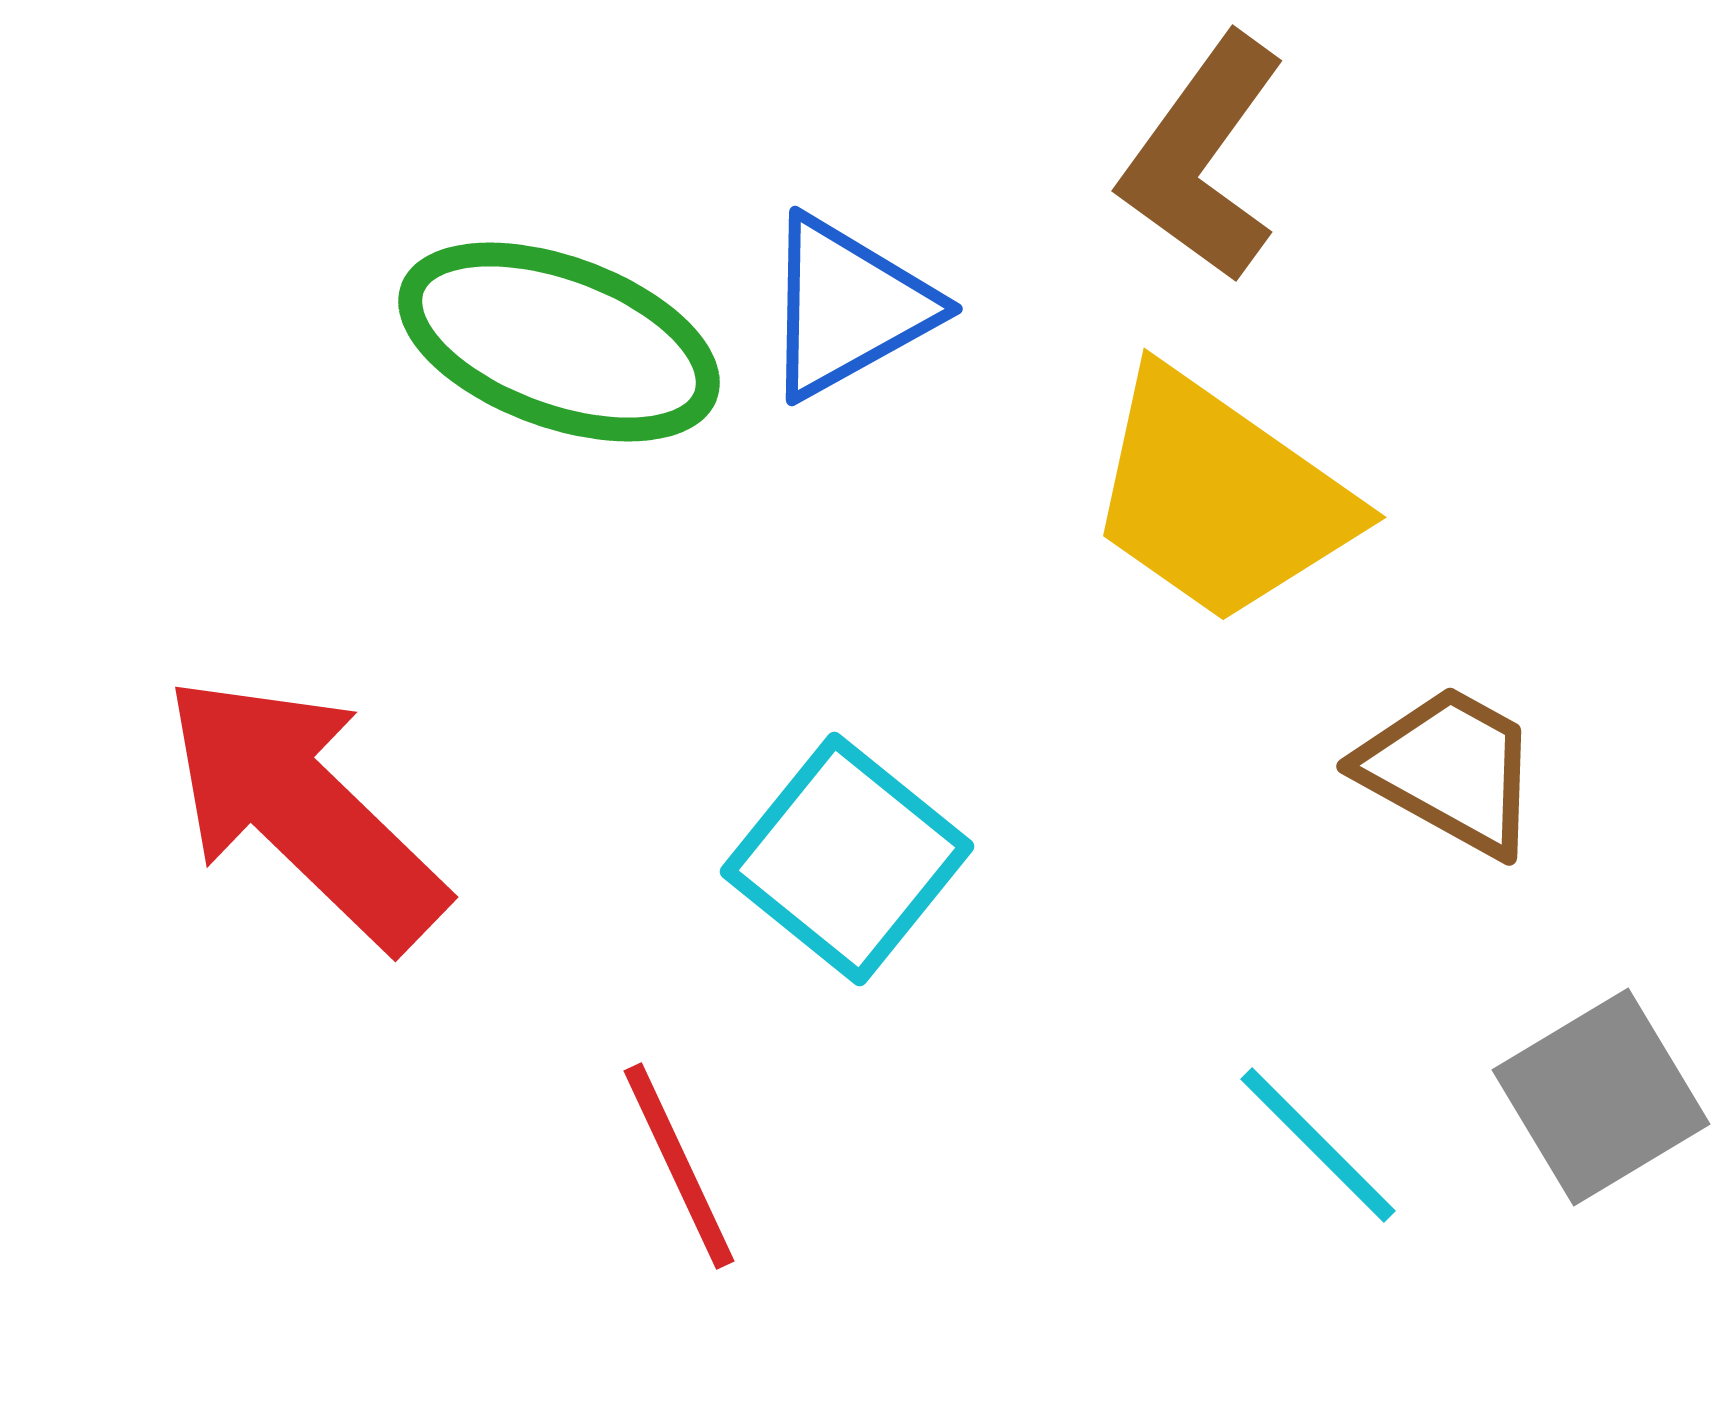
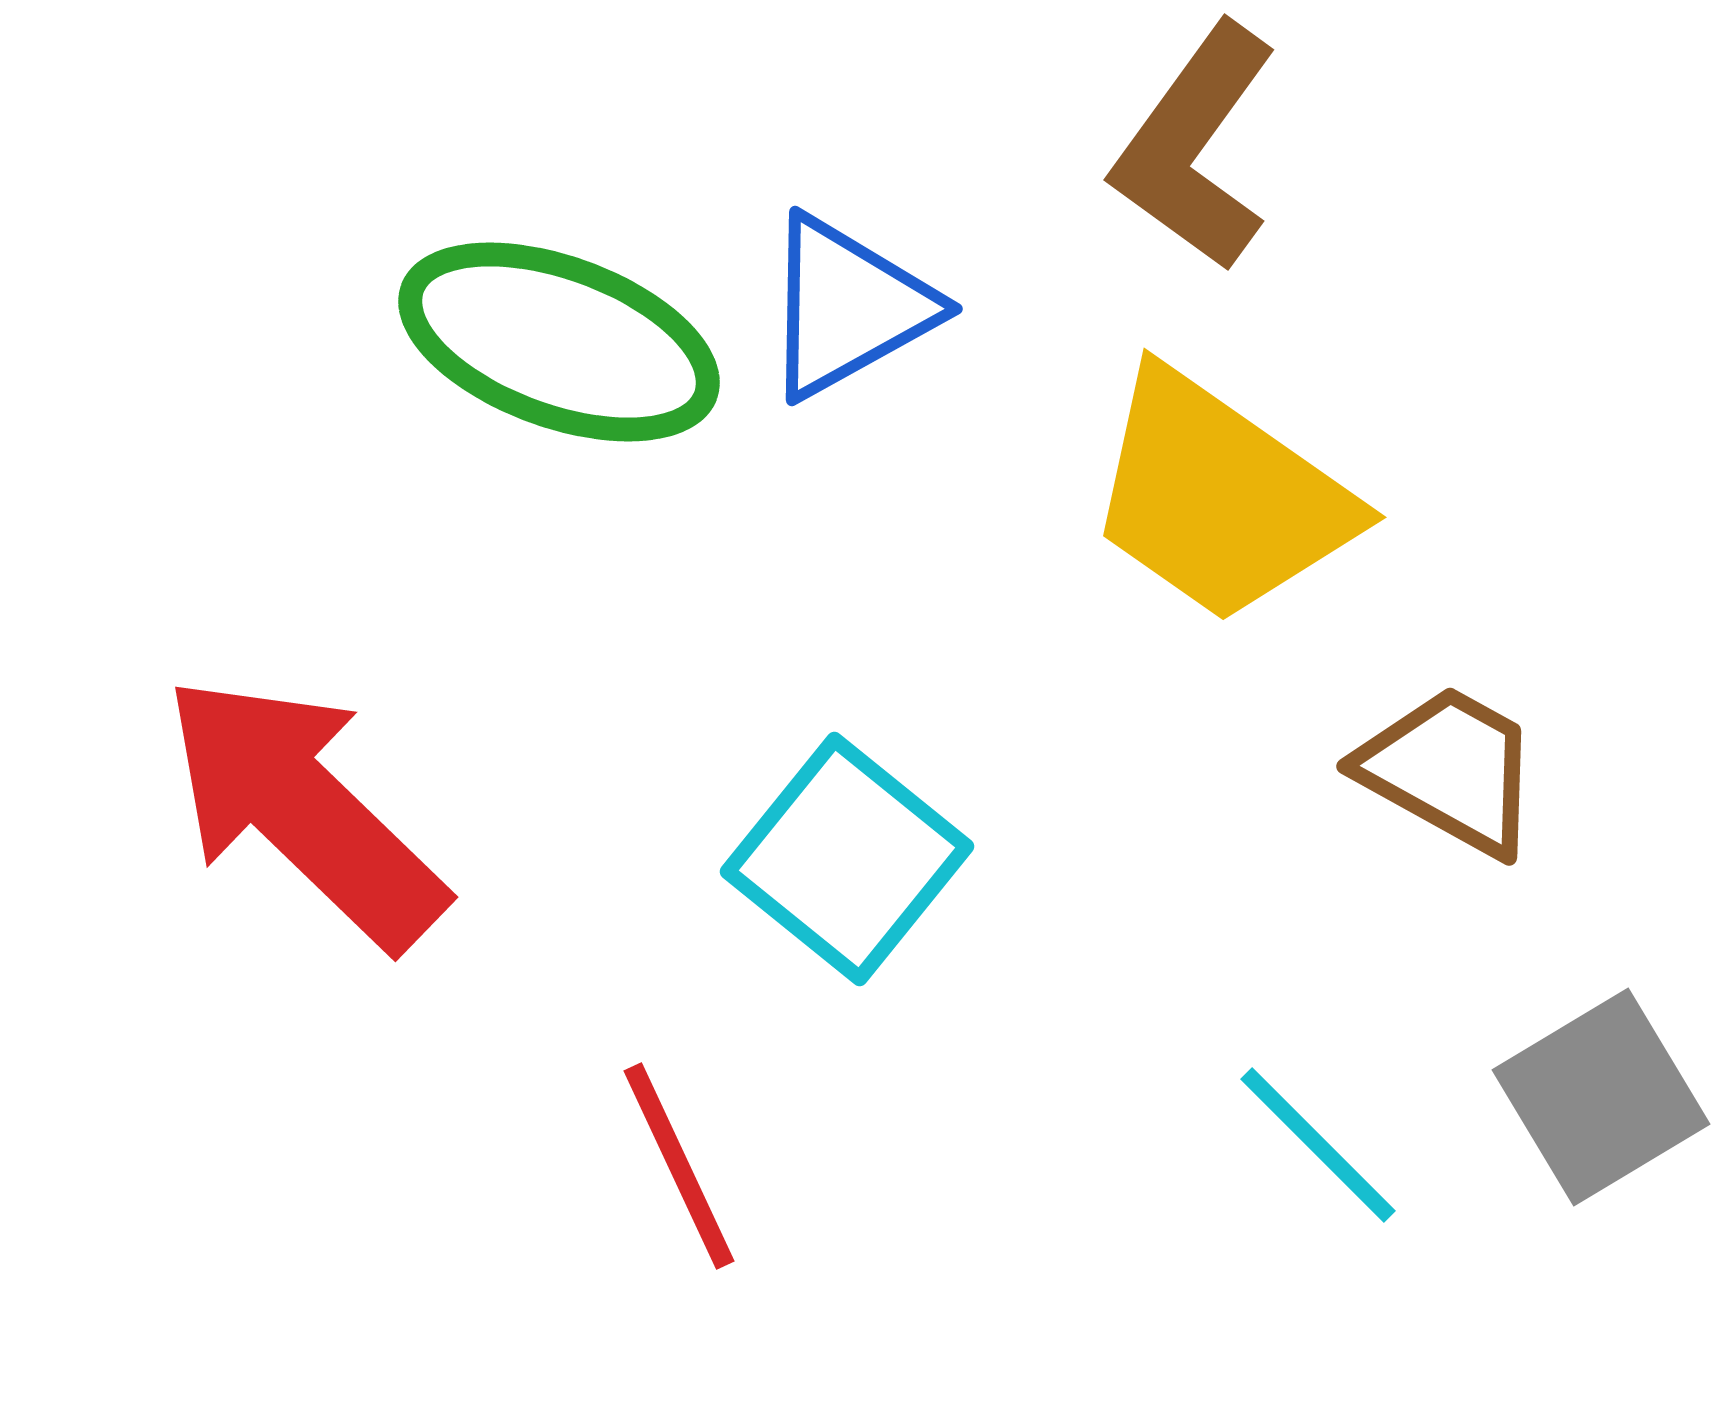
brown L-shape: moved 8 px left, 11 px up
